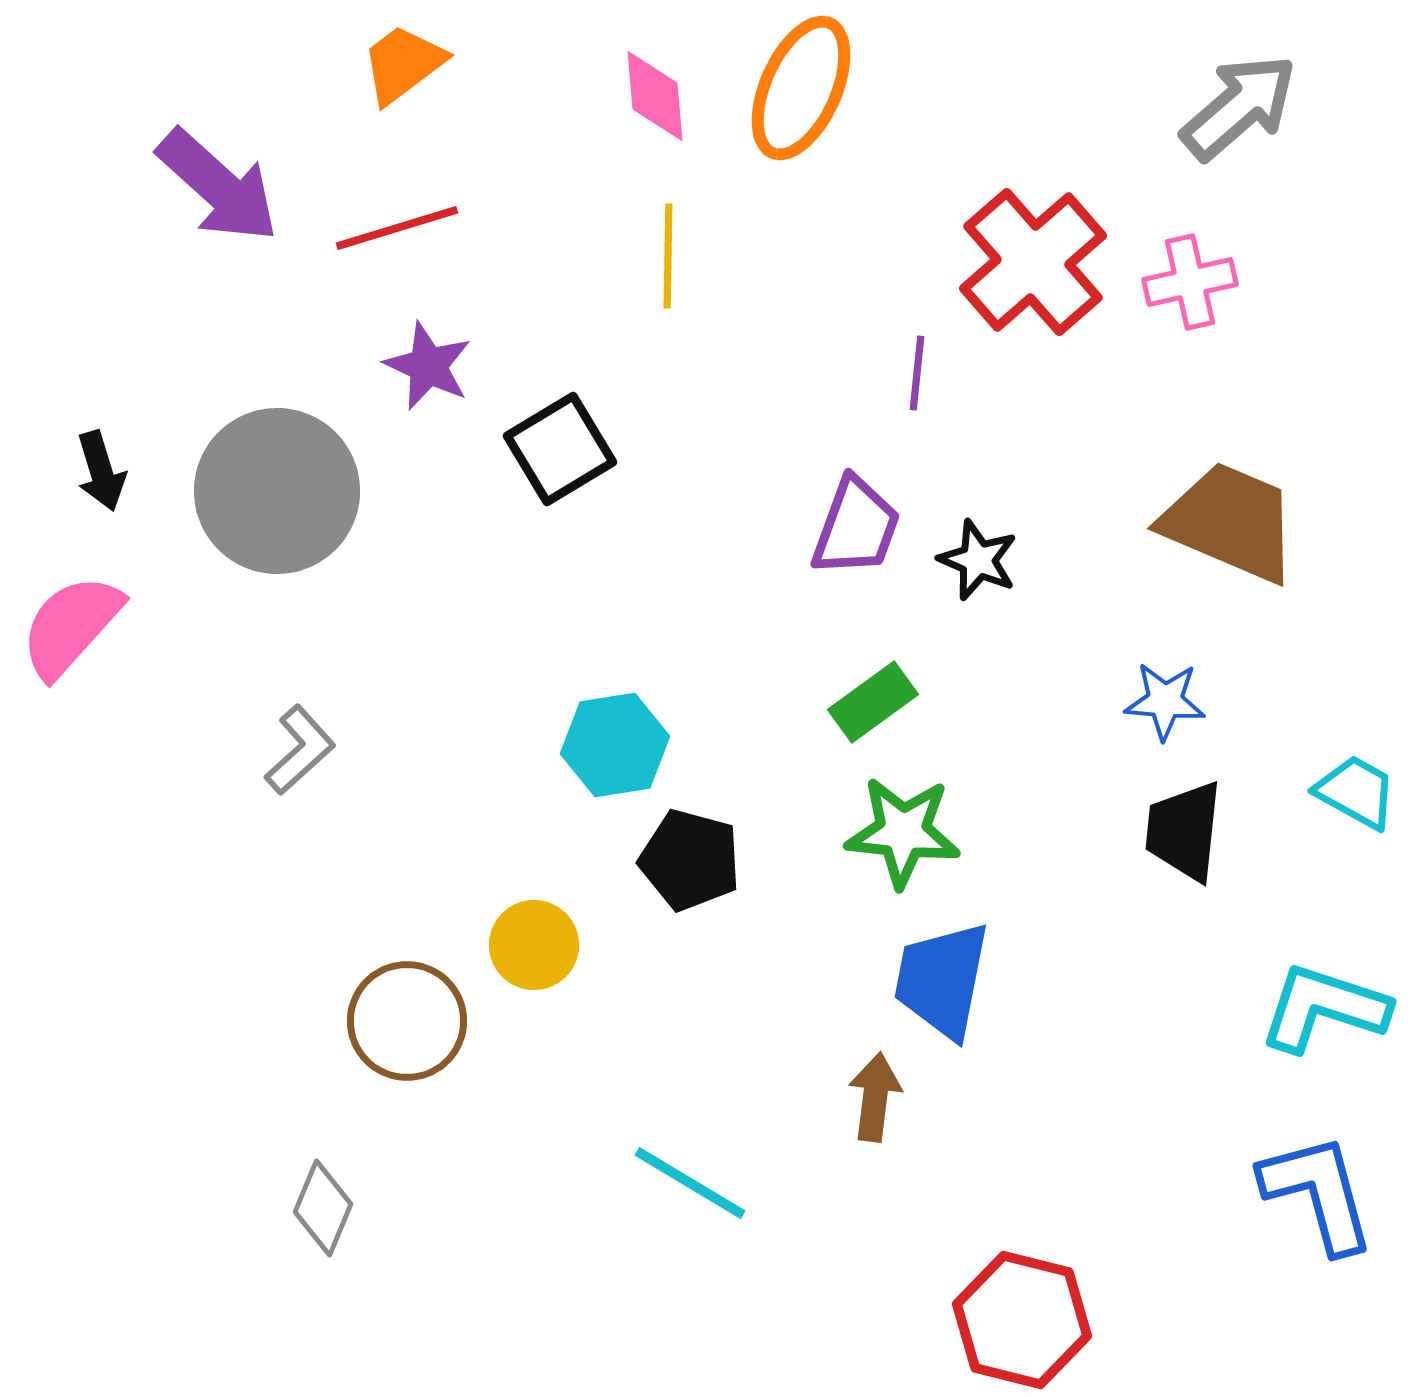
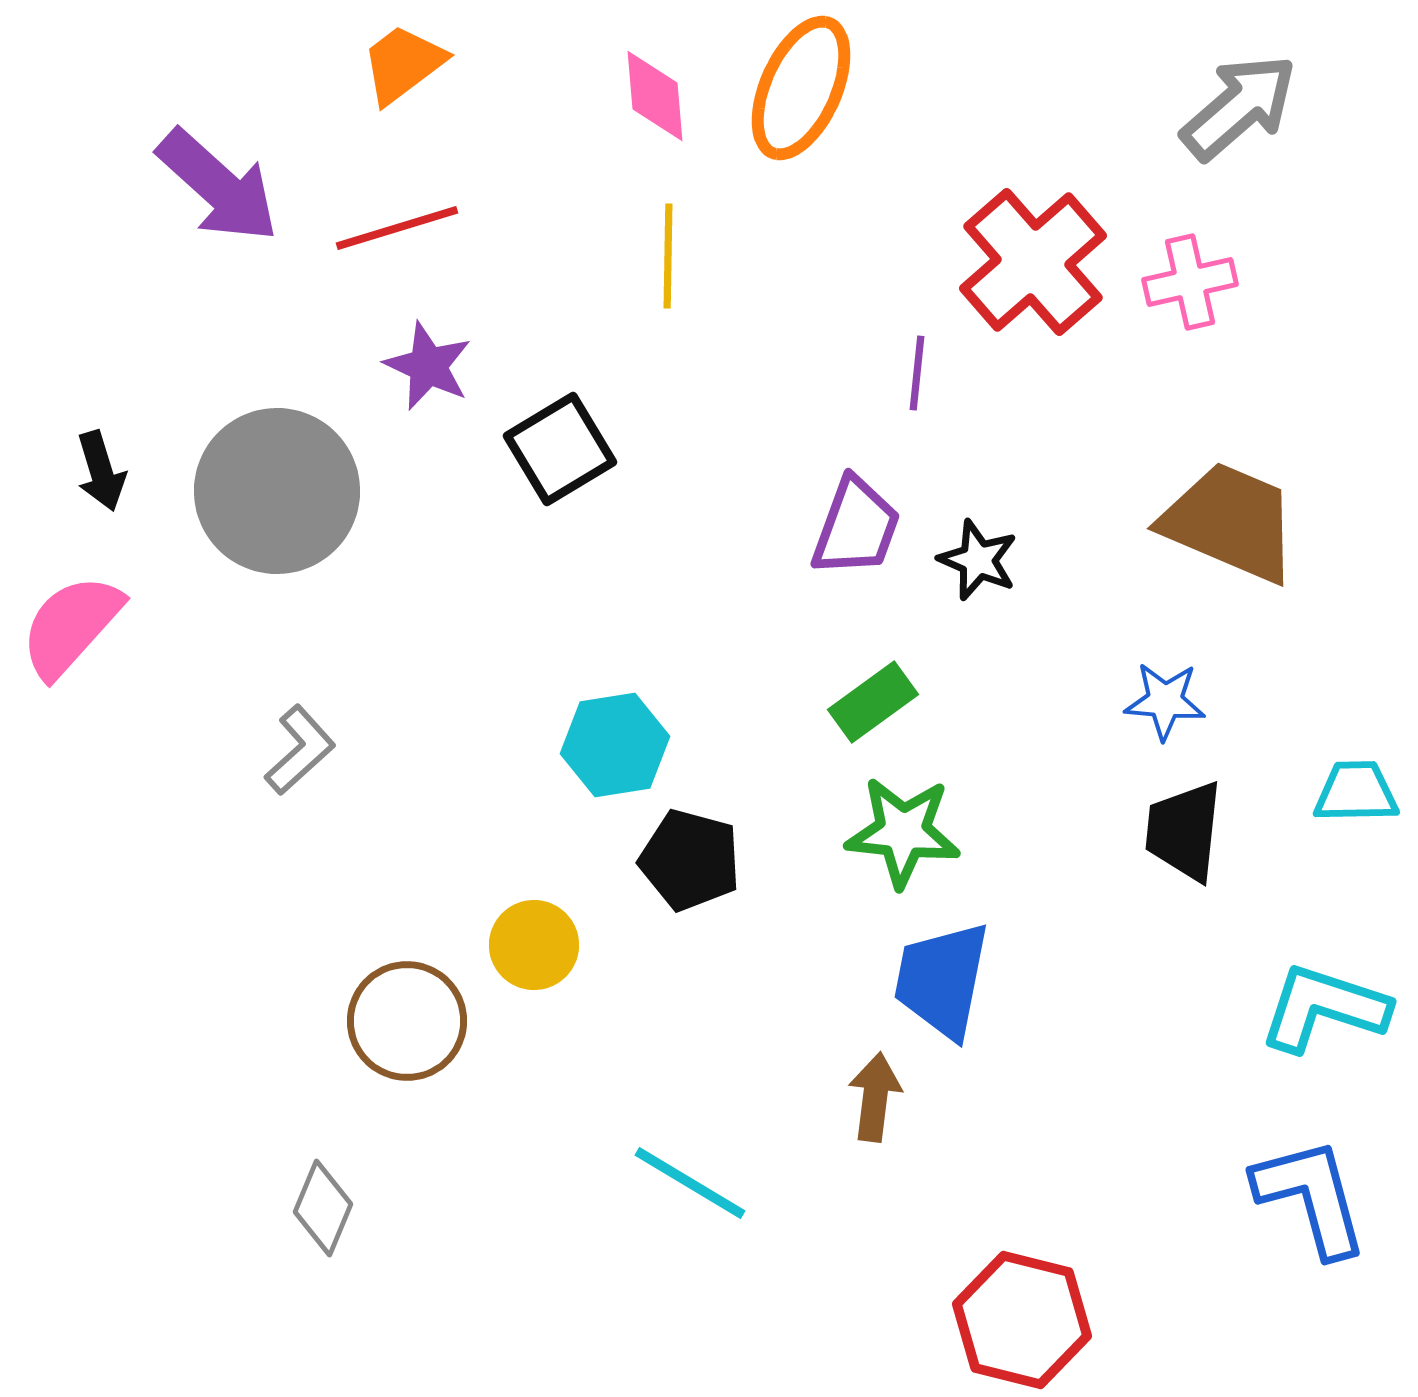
cyan trapezoid: rotated 30 degrees counterclockwise
blue L-shape: moved 7 px left, 4 px down
